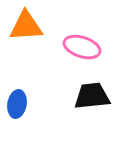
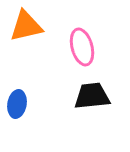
orange triangle: rotated 9 degrees counterclockwise
pink ellipse: rotated 57 degrees clockwise
